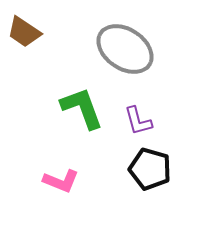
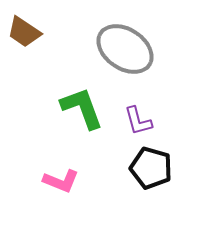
black pentagon: moved 1 px right, 1 px up
